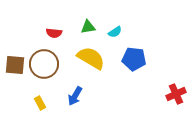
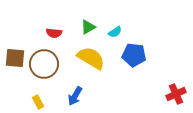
green triangle: rotated 21 degrees counterclockwise
blue pentagon: moved 4 px up
brown square: moved 7 px up
yellow rectangle: moved 2 px left, 1 px up
